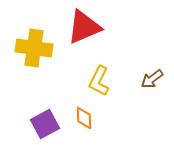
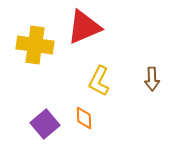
yellow cross: moved 1 px right, 3 px up
brown arrow: rotated 55 degrees counterclockwise
purple square: rotated 12 degrees counterclockwise
